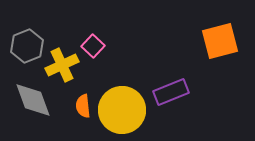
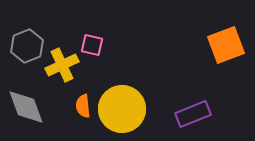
orange square: moved 6 px right, 4 px down; rotated 6 degrees counterclockwise
pink square: moved 1 px left, 1 px up; rotated 30 degrees counterclockwise
purple rectangle: moved 22 px right, 22 px down
gray diamond: moved 7 px left, 7 px down
yellow circle: moved 1 px up
